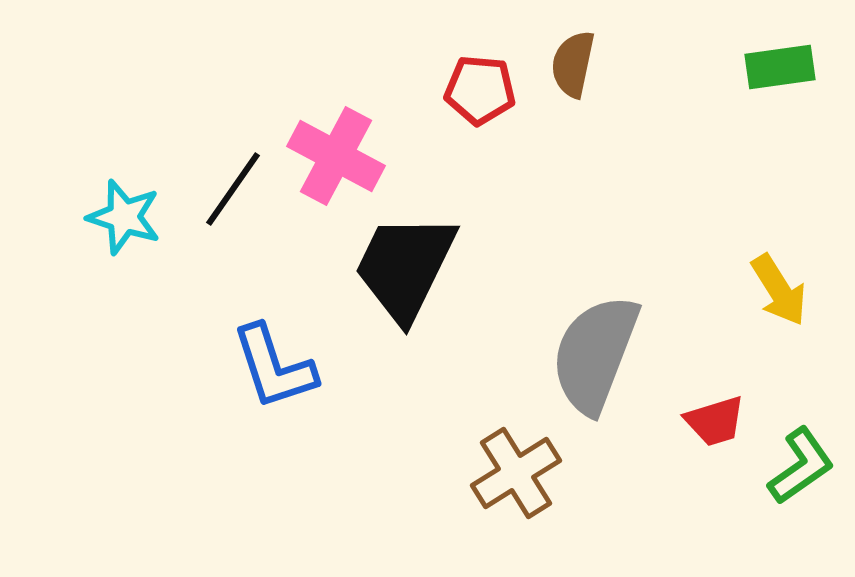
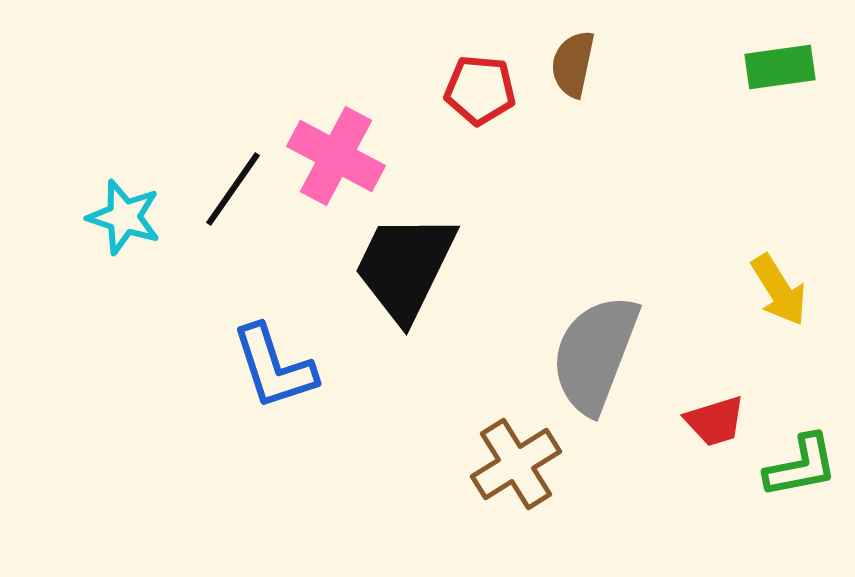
green L-shape: rotated 24 degrees clockwise
brown cross: moved 9 px up
